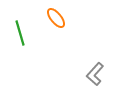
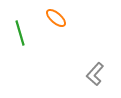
orange ellipse: rotated 10 degrees counterclockwise
